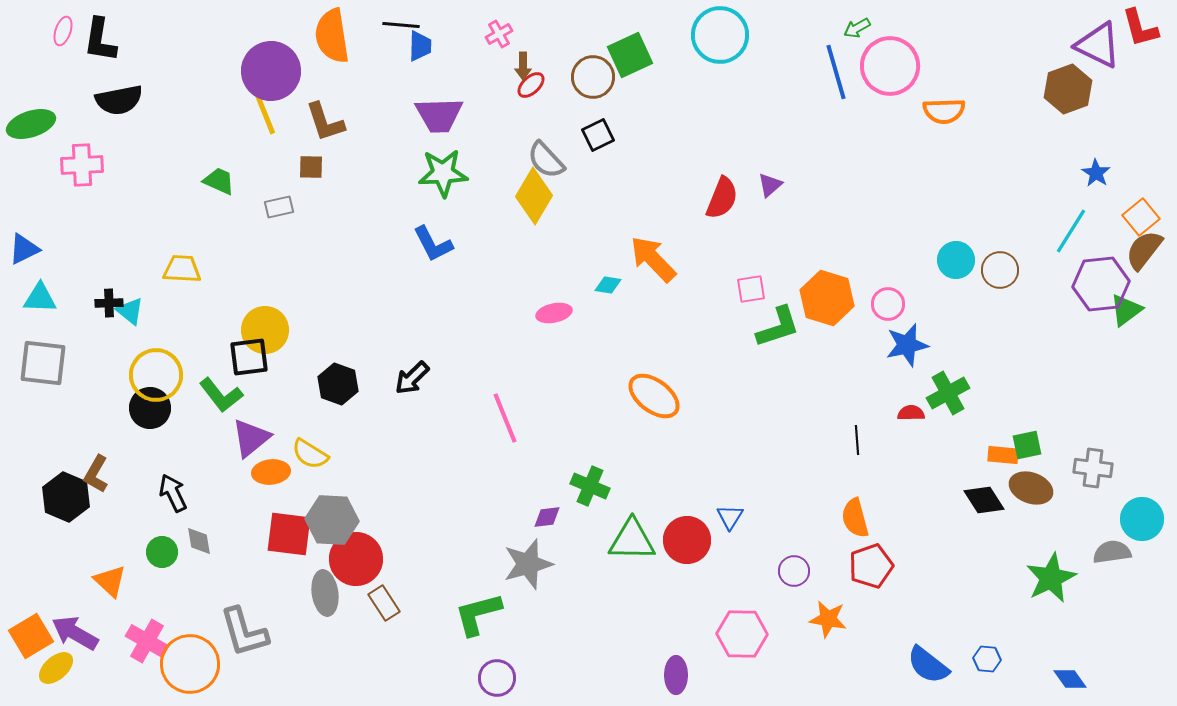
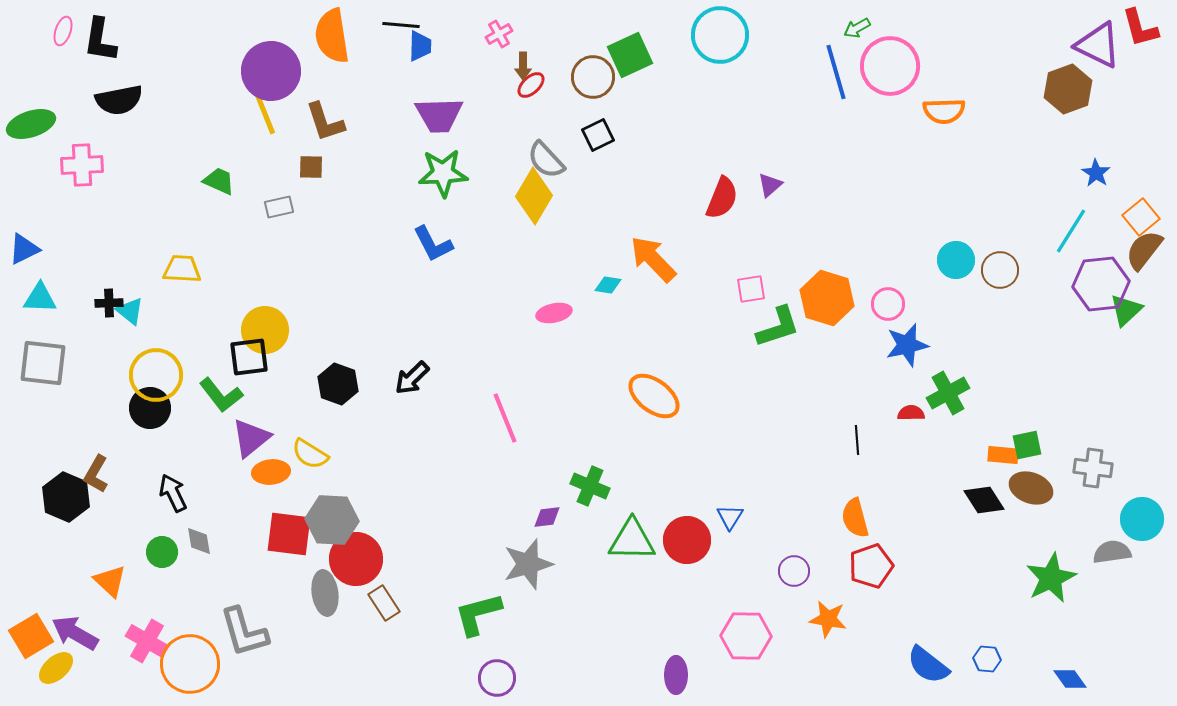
green triangle at (1126, 310): rotated 6 degrees counterclockwise
pink hexagon at (742, 634): moved 4 px right, 2 px down
